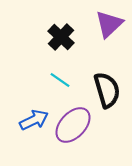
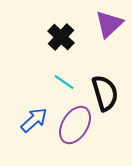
cyan line: moved 4 px right, 2 px down
black semicircle: moved 2 px left, 3 px down
blue arrow: rotated 16 degrees counterclockwise
purple ellipse: moved 2 px right; rotated 12 degrees counterclockwise
